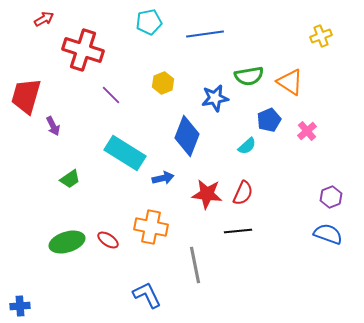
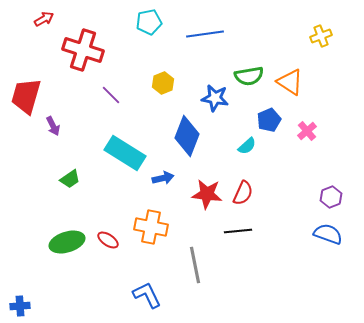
blue star: rotated 20 degrees clockwise
